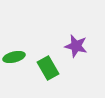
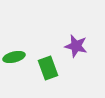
green rectangle: rotated 10 degrees clockwise
